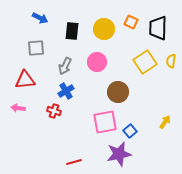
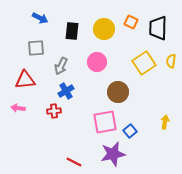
yellow square: moved 1 px left, 1 px down
gray arrow: moved 4 px left
red cross: rotated 24 degrees counterclockwise
yellow arrow: rotated 24 degrees counterclockwise
purple star: moved 6 px left
red line: rotated 42 degrees clockwise
